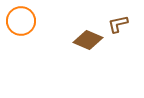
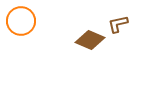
brown diamond: moved 2 px right
